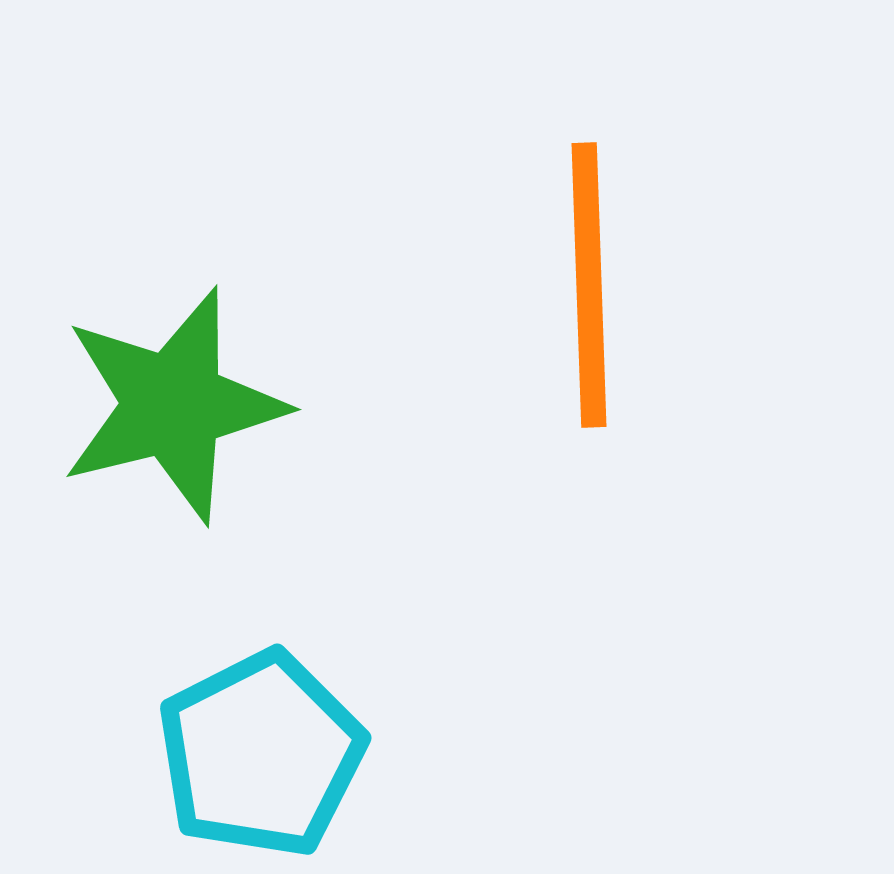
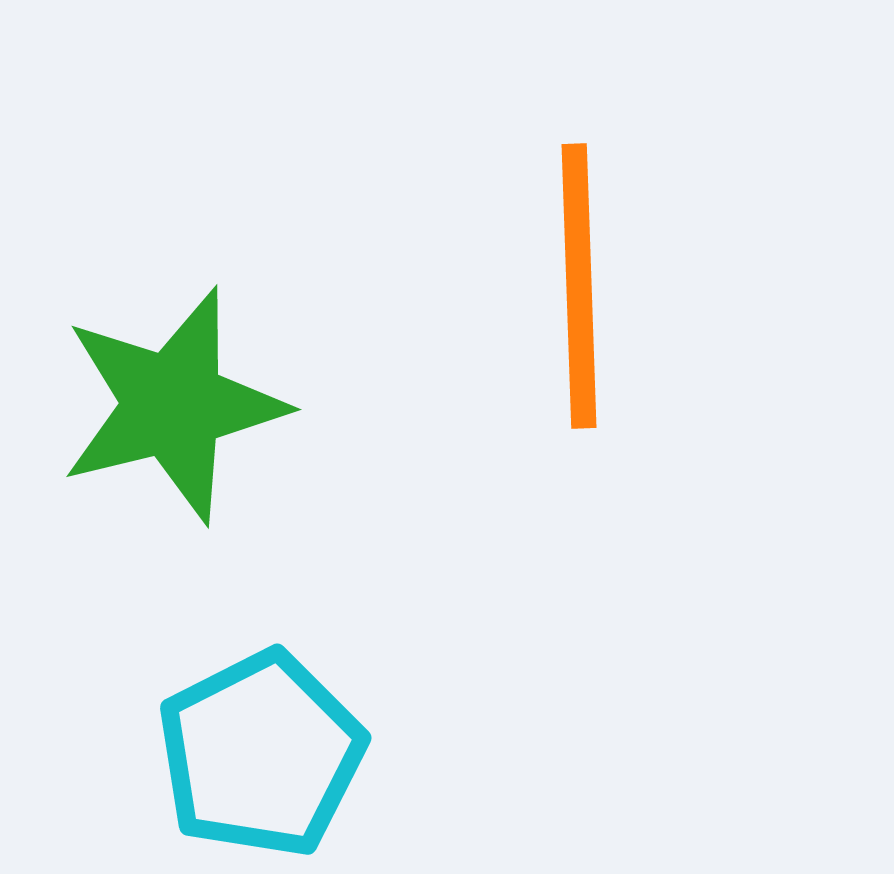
orange line: moved 10 px left, 1 px down
